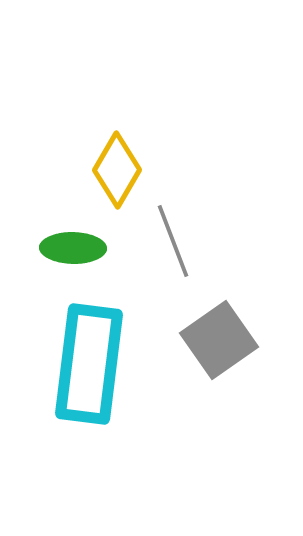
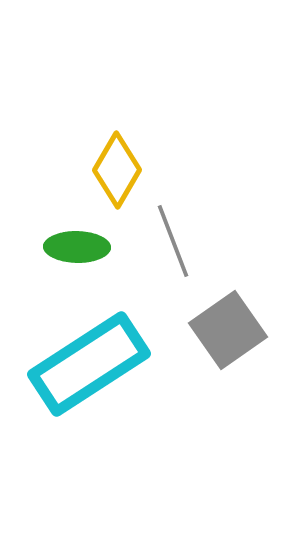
green ellipse: moved 4 px right, 1 px up
gray square: moved 9 px right, 10 px up
cyan rectangle: rotated 50 degrees clockwise
